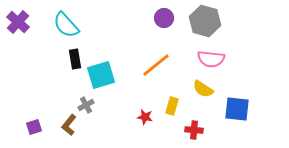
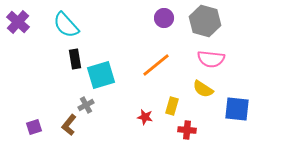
red cross: moved 7 px left
